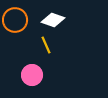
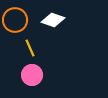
yellow line: moved 16 px left, 3 px down
